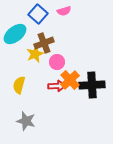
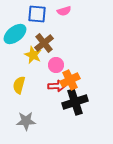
blue square: moved 1 px left; rotated 36 degrees counterclockwise
brown cross: rotated 18 degrees counterclockwise
yellow star: moved 2 px left, 1 px down; rotated 24 degrees counterclockwise
pink circle: moved 1 px left, 3 px down
orange cross: rotated 18 degrees clockwise
black cross: moved 17 px left, 17 px down; rotated 15 degrees counterclockwise
gray star: rotated 18 degrees counterclockwise
